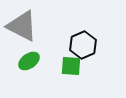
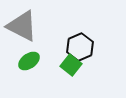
black hexagon: moved 3 px left, 2 px down
green square: moved 1 px up; rotated 35 degrees clockwise
